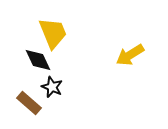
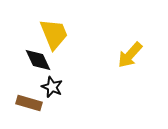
yellow trapezoid: moved 1 px right, 1 px down
yellow arrow: rotated 16 degrees counterclockwise
brown rectangle: rotated 25 degrees counterclockwise
